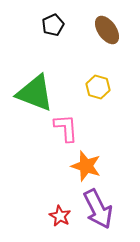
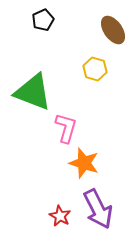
black pentagon: moved 10 px left, 5 px up
brown ellipse: moved 6 px right
yellow hexagon: moved 3 px left, 18 px up
green triangle: moved 2 px left, 1 px up
pink L-shape: rotated 20 degrees clockwise
orange star: moved 2 px left, 3 px up
